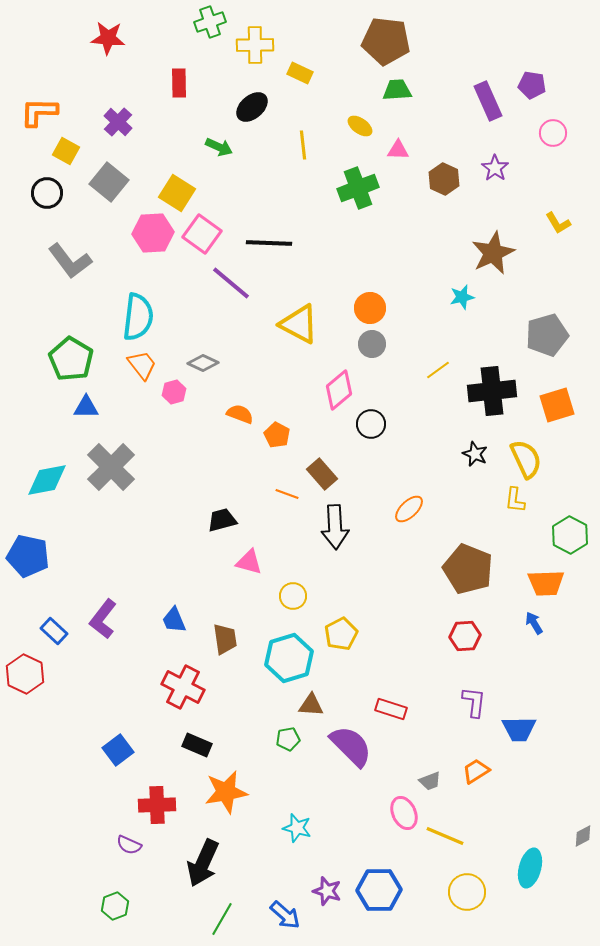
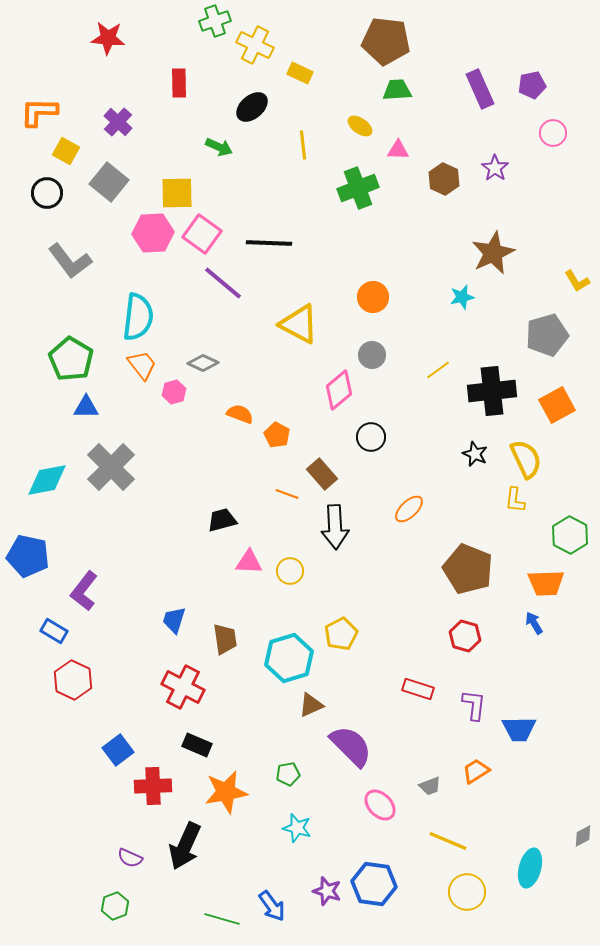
green cross at (210, 22): moved 5 px right, 1 px up
yellow cross at (255, 45): rotated 27 degrees clockwise
purple pentagon at (532, 85): rotated 20 degrees counterclockwise
purple rectangle at (488, 101): moved 8 px left, 12 px up
yellow square at (177, 193): rotated 33 degrees counterclockwise
yellow L-shape at (558, 223): moved 19 px right, 58 px down
purple line at (231, 283): moved 8 px left
orange circle at (370, 308): moved 3 px right, 11 px up
gray circle at (372, 344): moved 11 px down
orange square at (557, 405): rotated 12 degrees counterclockwise
black circle at (371, 424): moved 13 px down
pink triangle at (249, 562): rotated 12 degrees counterclockwise
yellow circle at (293, 596): moved 3 px left, 25 px up
purple L-shape at (103, 619): moved 19 px left, 28 px up
blue trapezoid at (174, 620): rotated 40 degrees clockwise
blue rectangle at (54, 631): rotated 12 degrees counterclockwise
red hexagon at (465, 636): rotated 20 degrees clockwise
red hexagon at (25, 674): moved 48 px right, 6 px down
purple L-shape at (474, 702): moved 3 px down
brown triangle at (311, 705): rotated 28 degrees counterclockwise
red rectangle at (391, 709): moved 27 px right, 20 px up
green pentagon at (288, 739): moved 35 px down
gray trapezoid at (430, 781): moved 5 px down
red cross at (157, 805): moved 4 px left, 19 px up
pink ellipse at (404, 813): moved 24 px left, 8 px up; rotated 20 degrees counterclockwise
yellow line at (445, 836): moved 3 px right, 5 px down
purple semicircle at (129, 845): moved 1 px right, 13 px down
black arrow at (203, 863): moved 18 px left, 17 px up
blue hexagon at (379, 890): moved 5 px left, 6 px up; rotated 9 degrees clockwise
blue arrow at (285, 915): moved 13 px left, 9 px up; rotated 12 degrees clockwise
green line at (222, 919): rotated 76 degrees clockwise
